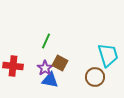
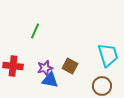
green line: moved 11 px left, 10 px up
brown square: moved 10 px right, 3 px down
purple star: rotated 21 degrees clockwise
brown circle: moved 7 px right, 9 px down
